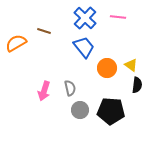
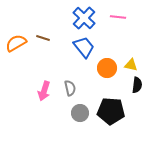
blue cross: moved 1 px left
brown line: moved 1 px left, 7 px down
yellow triangle: rotated 24 degrees counterclockwise
gray circle: moved 3 px down
